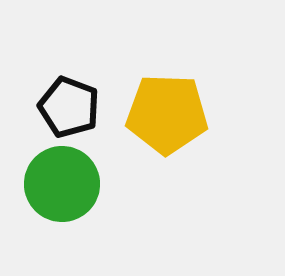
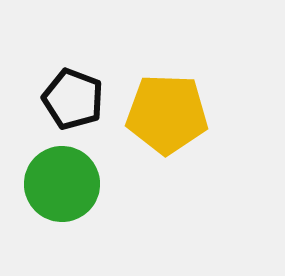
black pentagon: moved 4 px right, 8 px up
